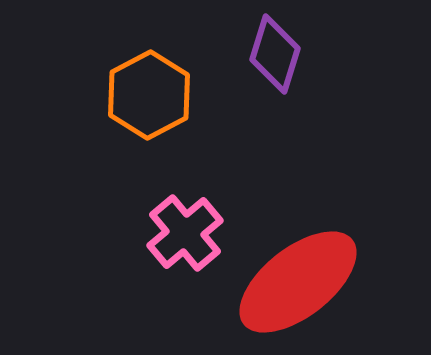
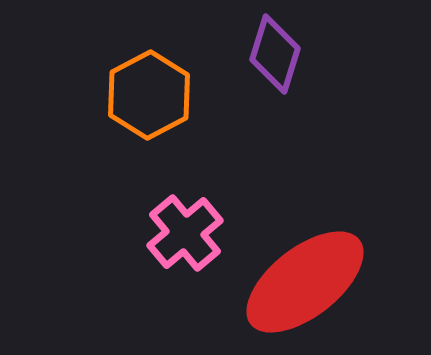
red ellipse: moved 7 px right
